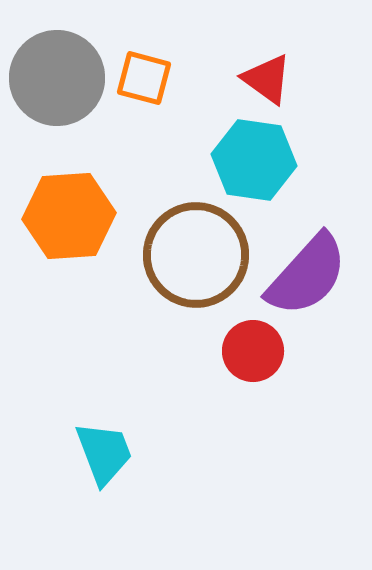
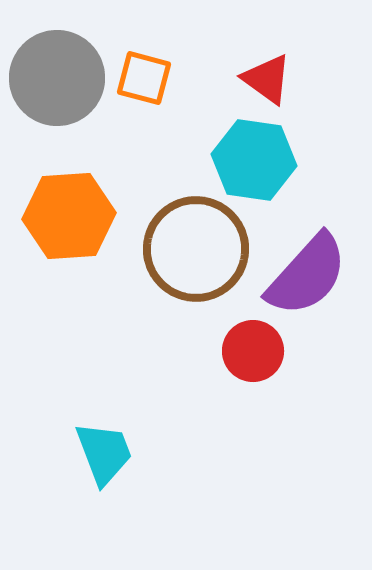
brown circle: moved 6 px up
